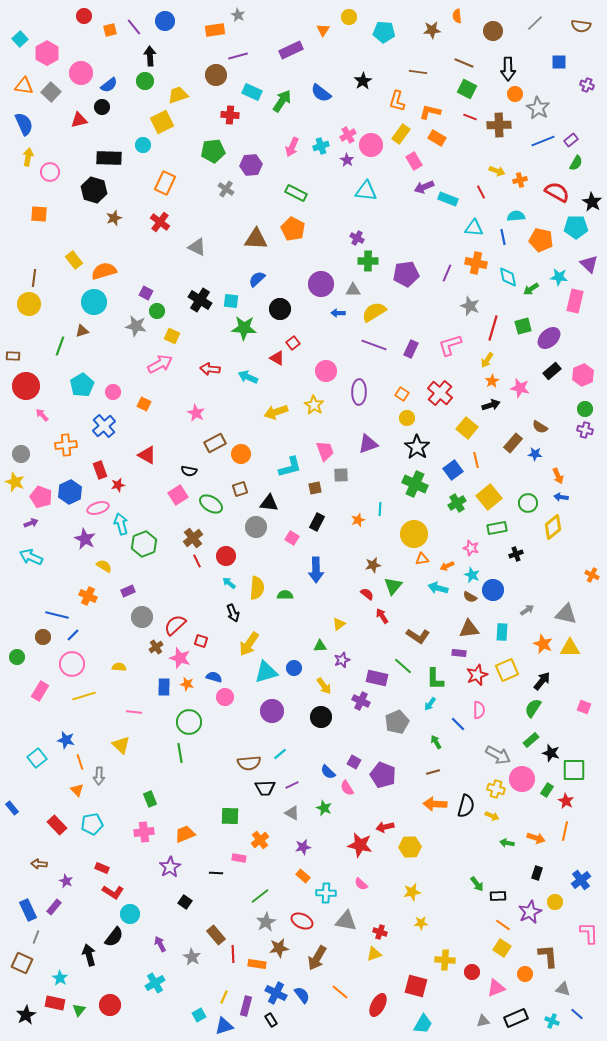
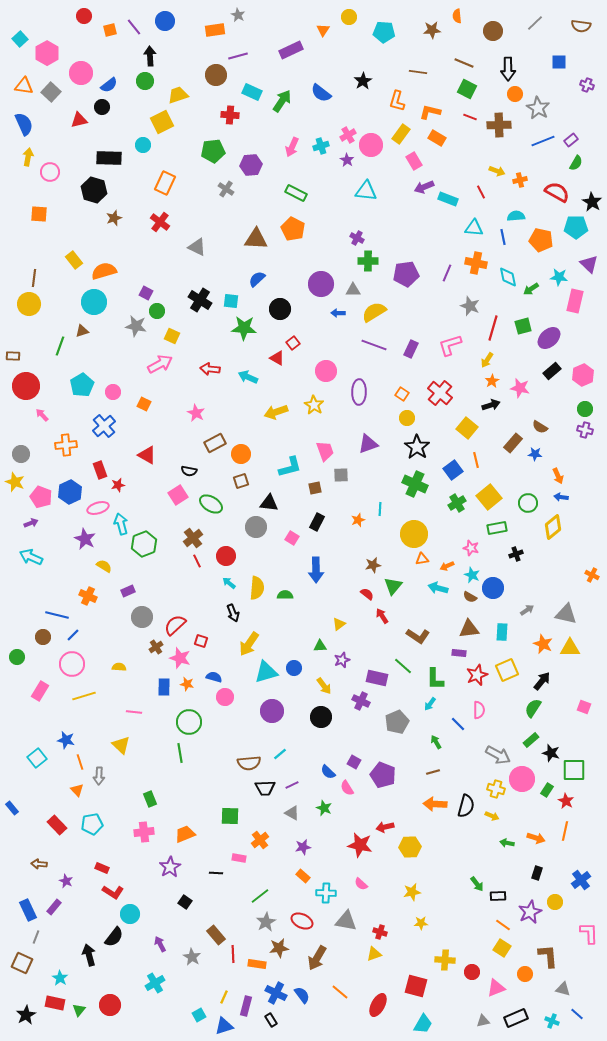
brown square at (240, 489): moved 1 px right, 8 px up
blue circle at (493, 590): moved 2 px up
